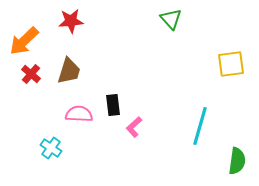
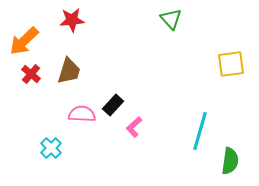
red star: moved 1 px right, 1 px up
black rectangle: rotated 50 degrees clockwise
pink semicircle: moved 3 px right
cyan line: moved 5 px down
cyan cross: rotated 10 degrees clockwise
green semicircle: moved 7 px left
